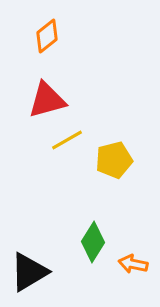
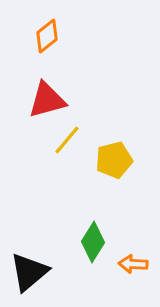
yellow line: rotated 20 degrees counterclockwise
orange arrow: rotated 8 degrees counterclockwise
black triangle: rotated 9 degrees counterclockwise
